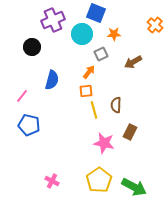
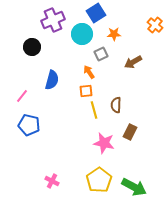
blue square: rotated 36 degrees clockwise
orange arrow: rotated 72 degrees counterclockwise
